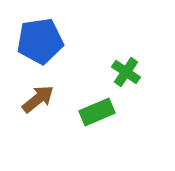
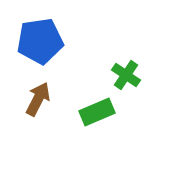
green cross: moved 3 px down
brown arrow: rotated 24 degrees counterclockwise
